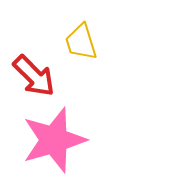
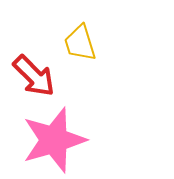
yellow trapezoid: moved 1 px left, 1 px down
